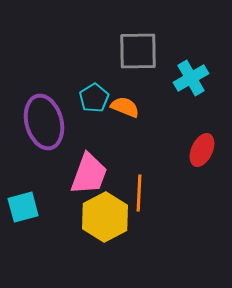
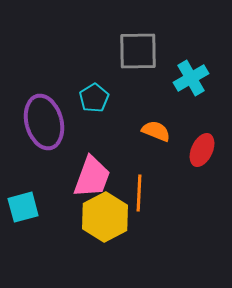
orange semicircle: moved 31 px right, 24 px down
pink trapezoid: moved 3 px right, 3 px down
